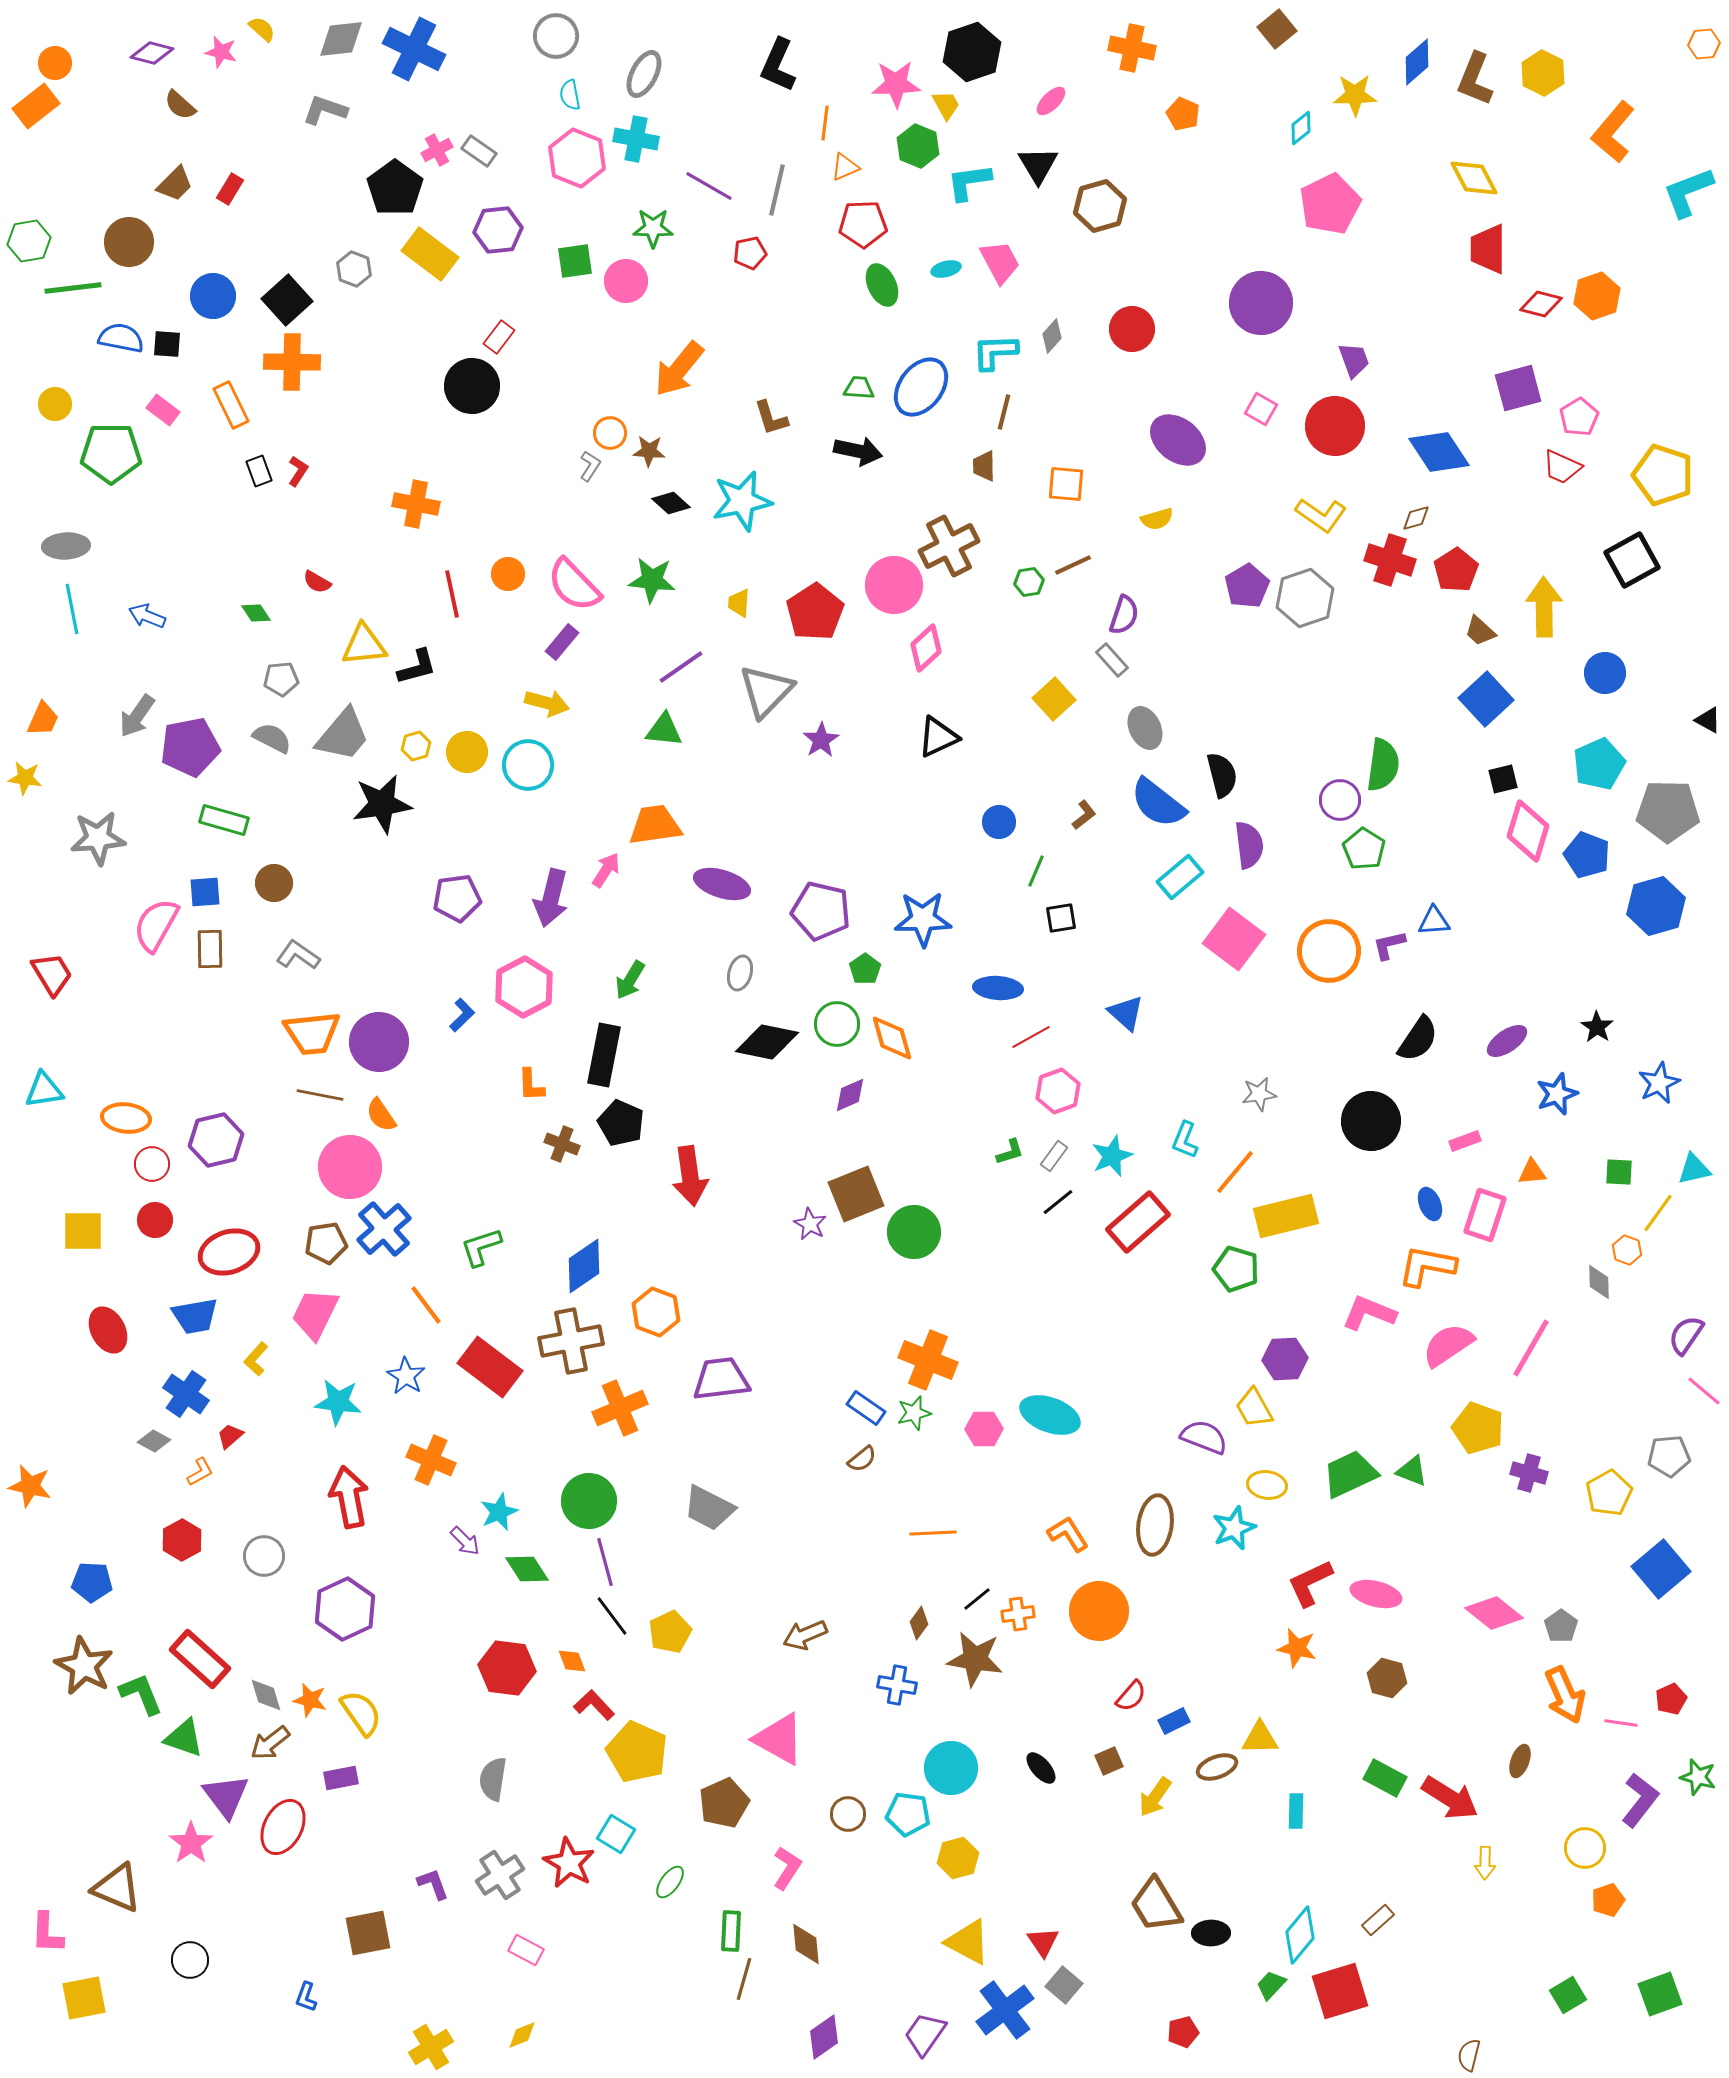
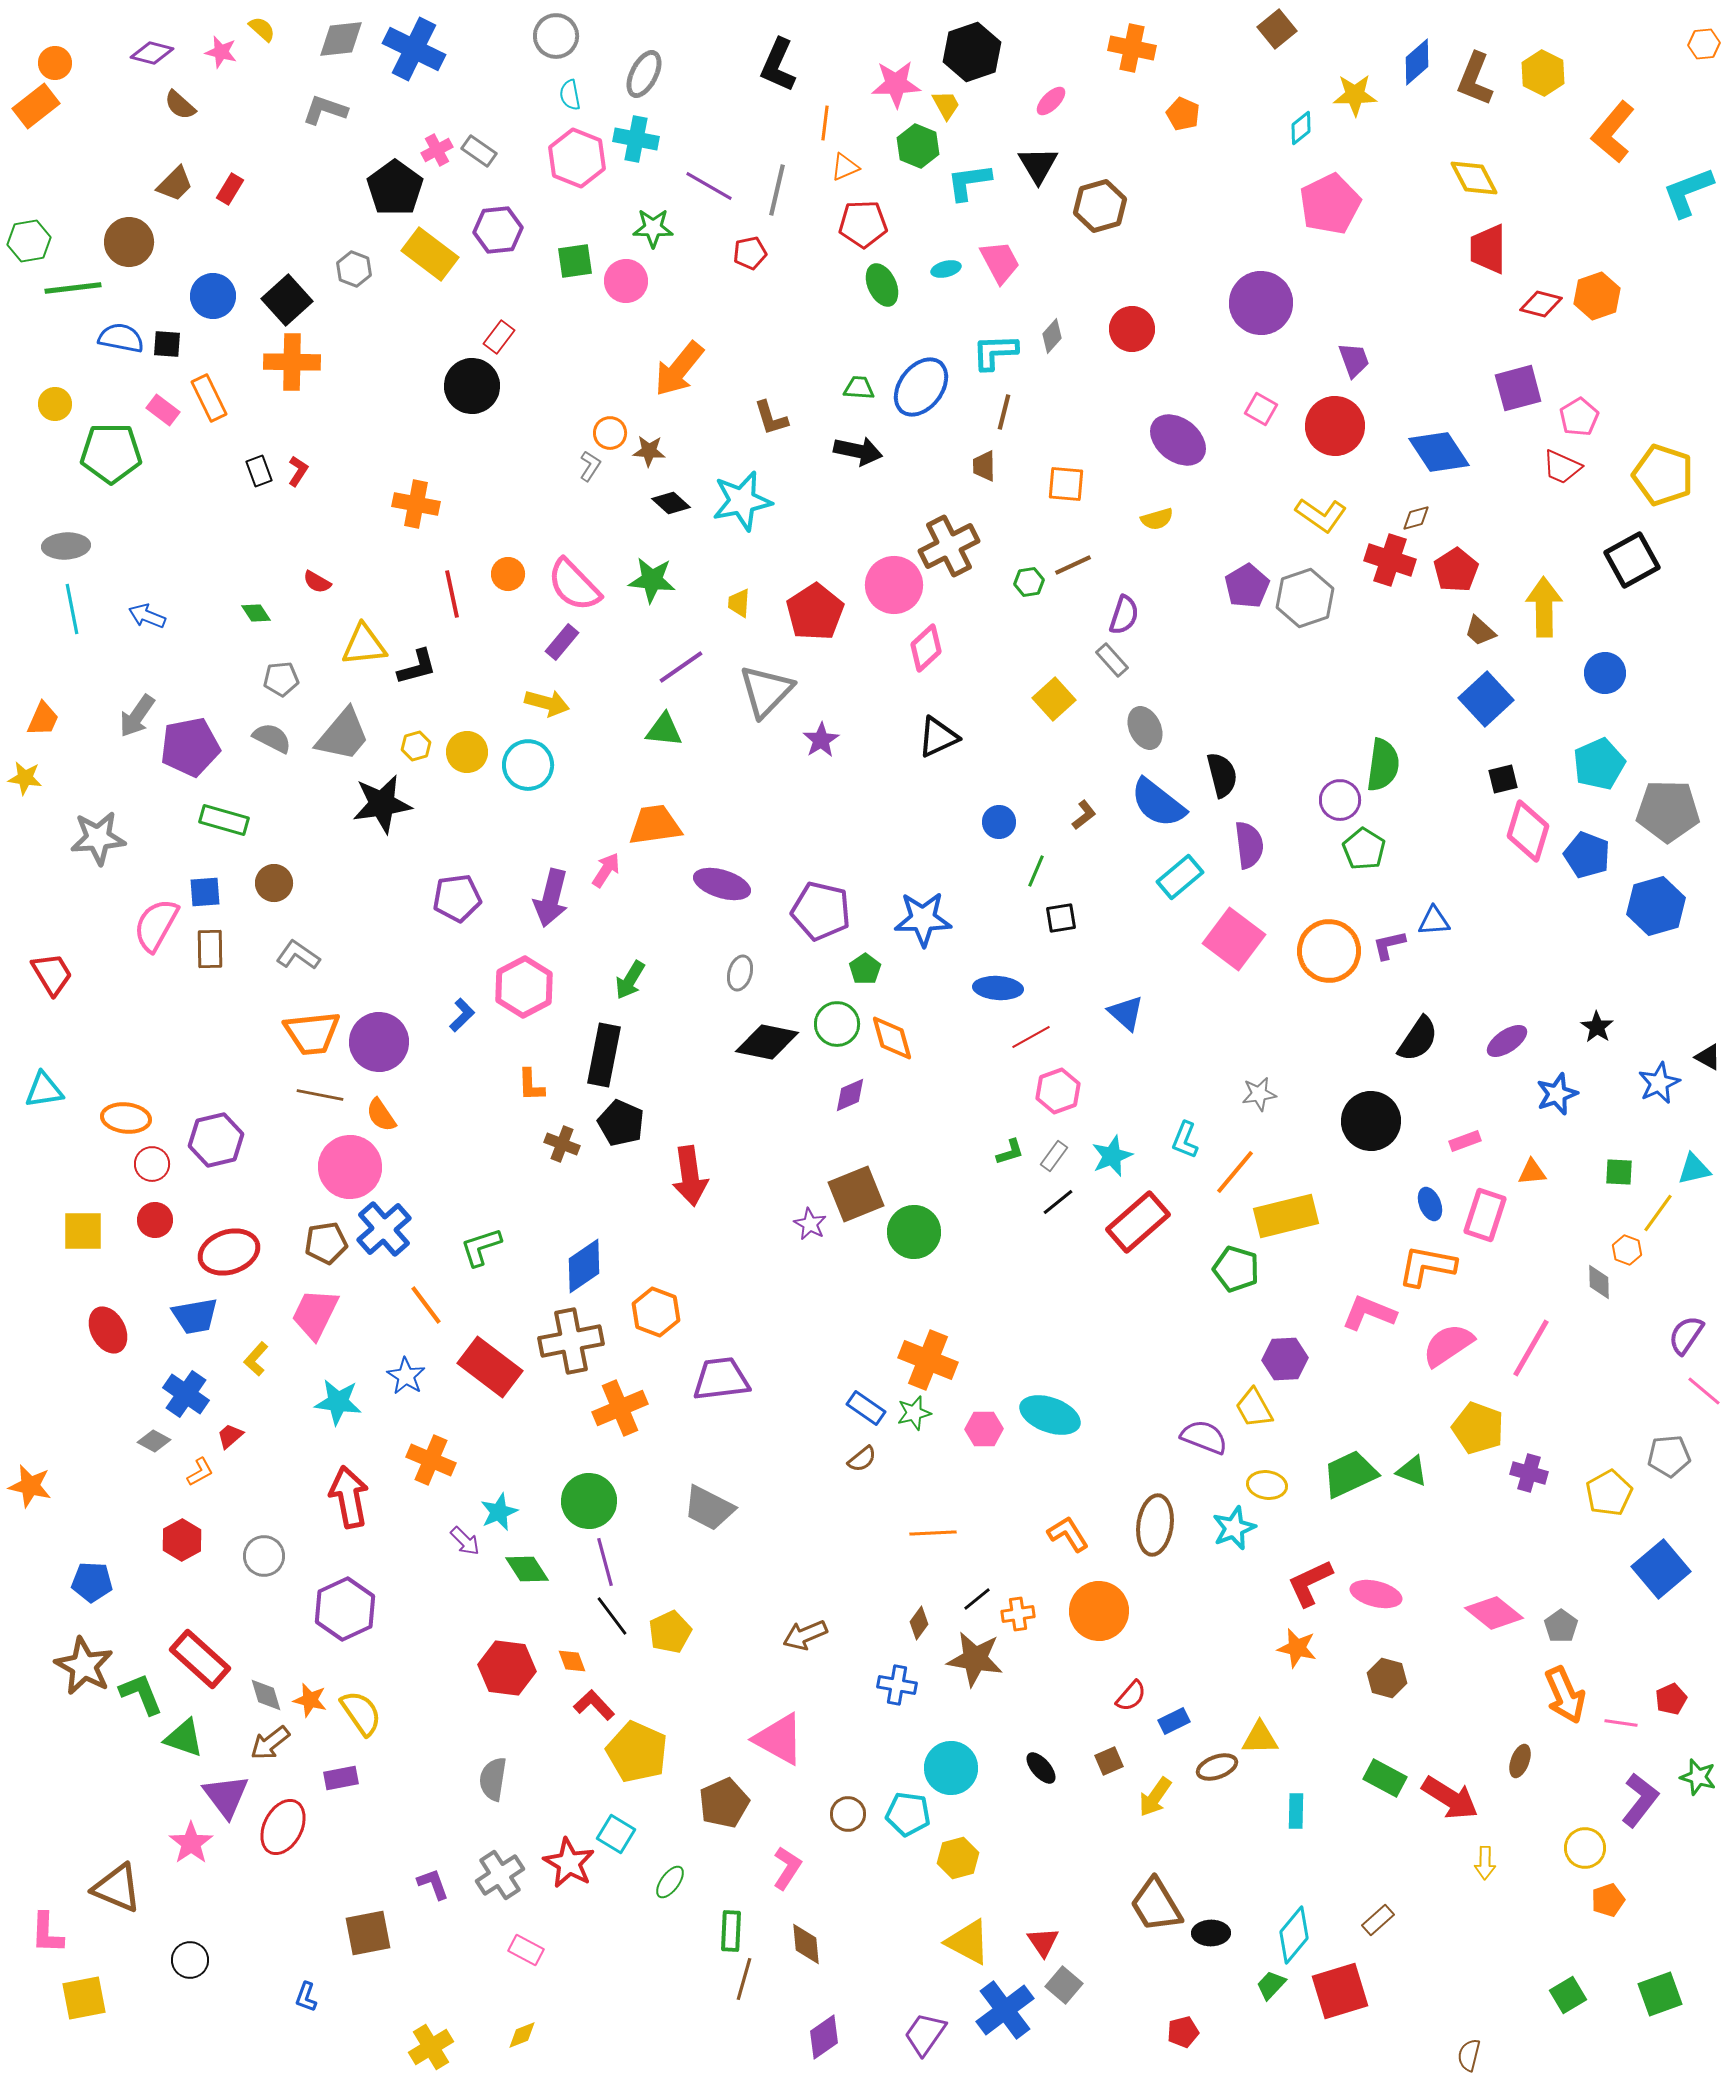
orange rectangle at (231, 405): moved 22 px left, 7 px up
black triangle at (1708, 720): moved 337 px down
cyan diamond at (1300, 1935): moved 6 px left
